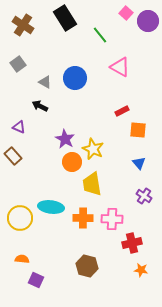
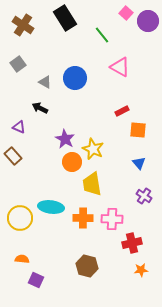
green line: moved 2 px right
black arrow: moved 2 px down
orange star: rotated 16 degrees counterclockwise
